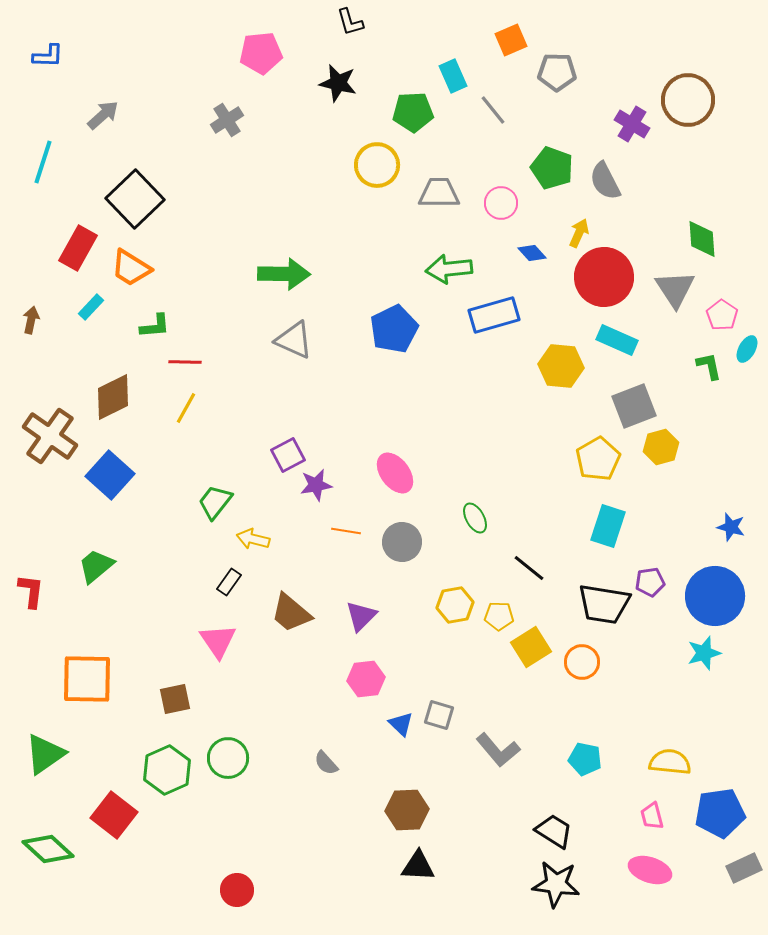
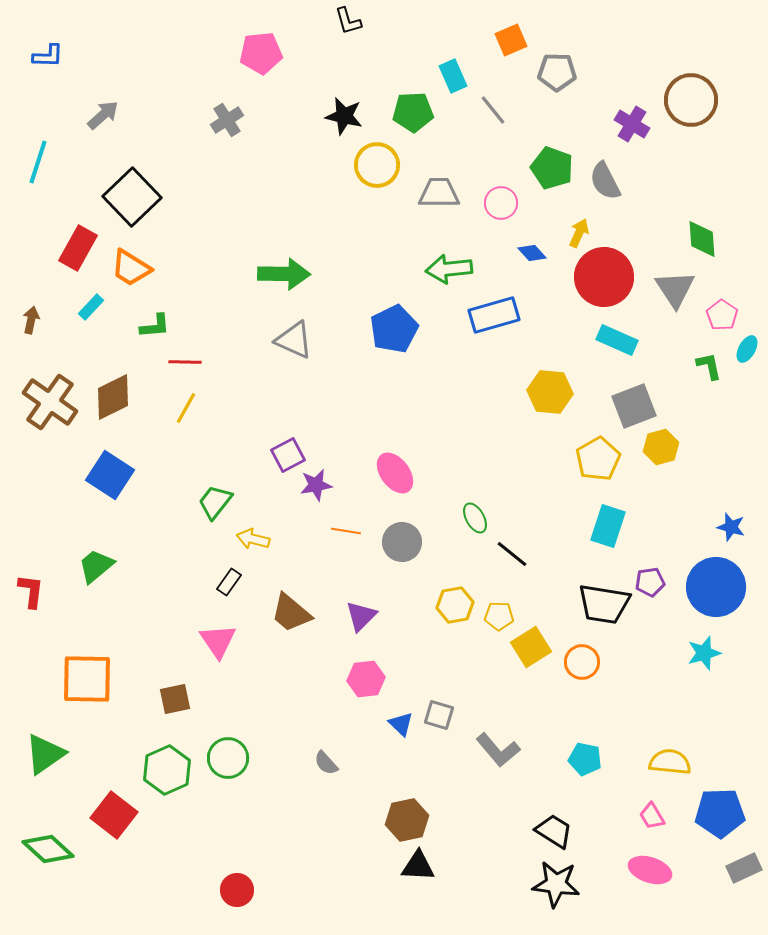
black L-shape at (350, 22): moved 2 px left, 1 px up
black star at (338, 83): moved 6 px right, 33 px down
brown circle at (688, 100): moved 3 px right
cyan line at (43, 162): moved 5 px left
black square at (135, 199): moved 3 px left, 2 px up
yellow hexagon at (561, 366): moved 11 px left, 26 px down
brown cross at (50, 436): moved 34 px up
blue square at (110, 475): rotated 9 degrees counterclockwise
black line at (529, 568): moved 17 px left, 14 px up
blue circle at (715, 596): moved 1 px right, 9 px up
brown hexagon at (407, 810): moved 10 px down; rotated 9 degrees counterclockwise
blue pentagon at (720, 813): rotated 6 degrees clockwise
pink trapezoid at (652, 816): rotated 16 degrees counterclockwise
